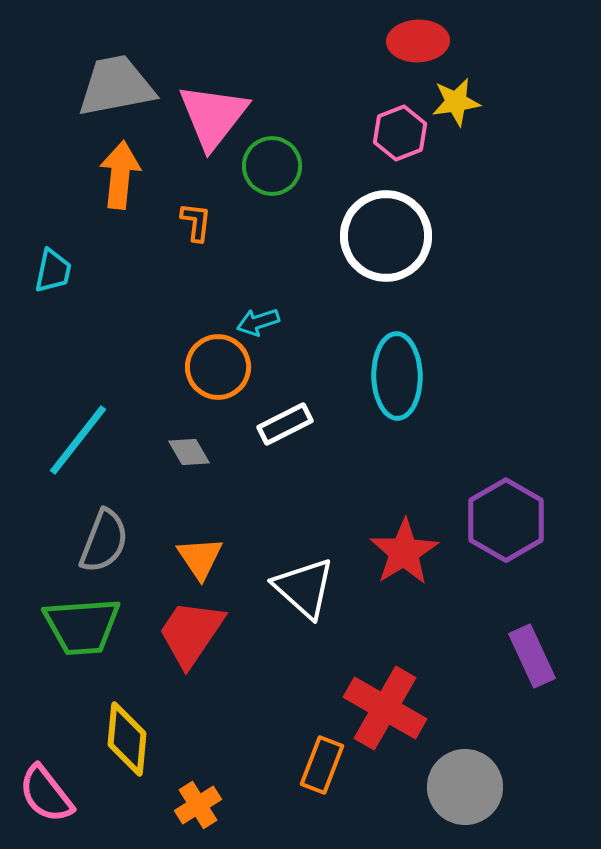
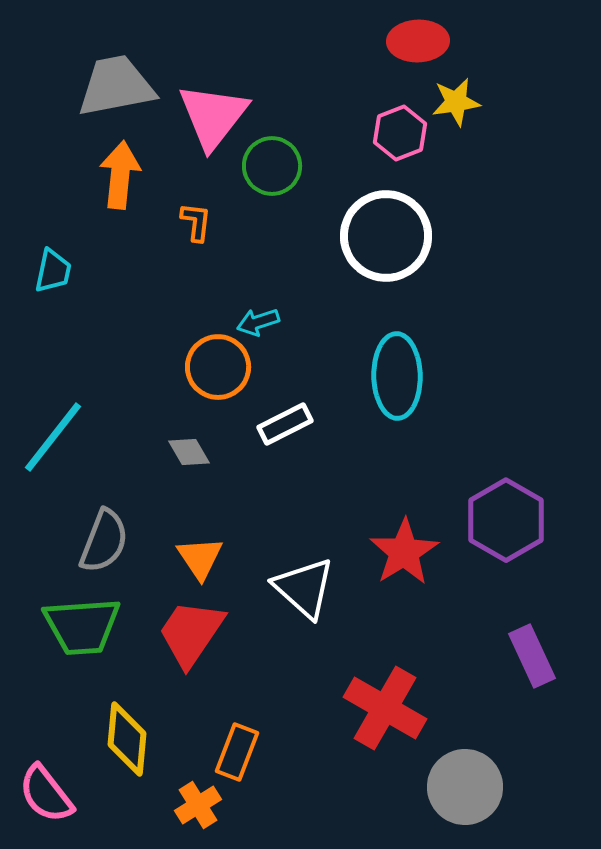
cyan line: moved 25 px left, 3 px up
orange rectangle: moved 85 px left, 13 px up
